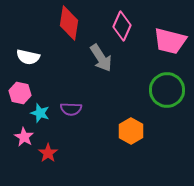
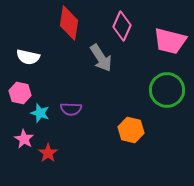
orange hexagon: moved 1 px up; rotated 15 degrees counterclockwise
pink star: moved 2 px down
